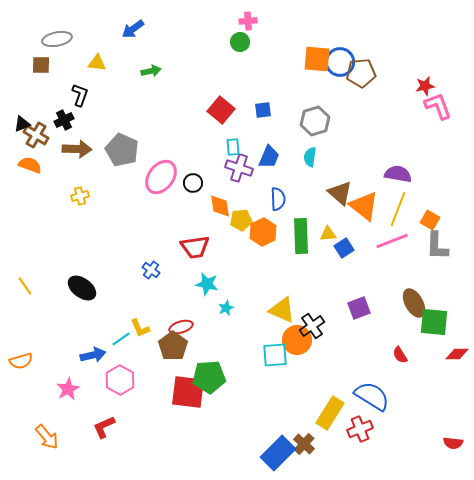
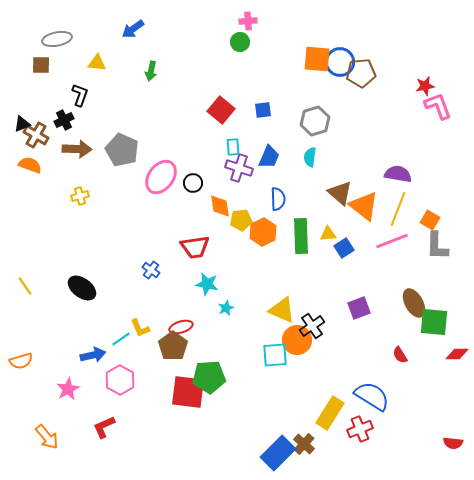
green arrow at (151, 71): rotated 114 degrees clockwise
